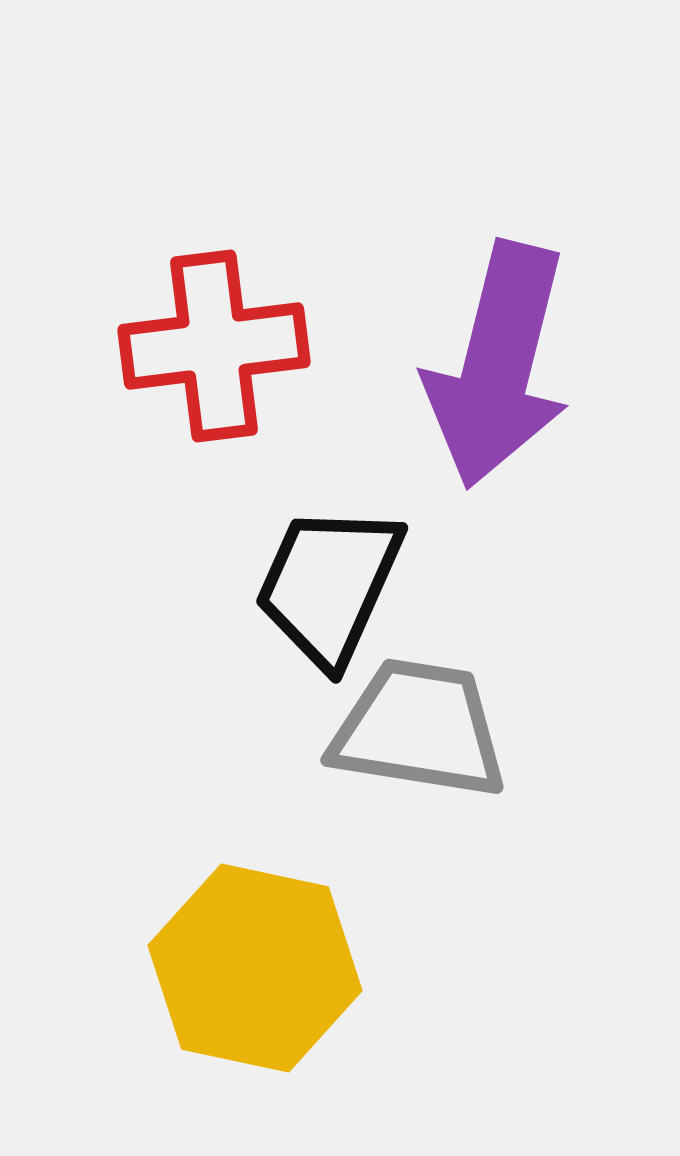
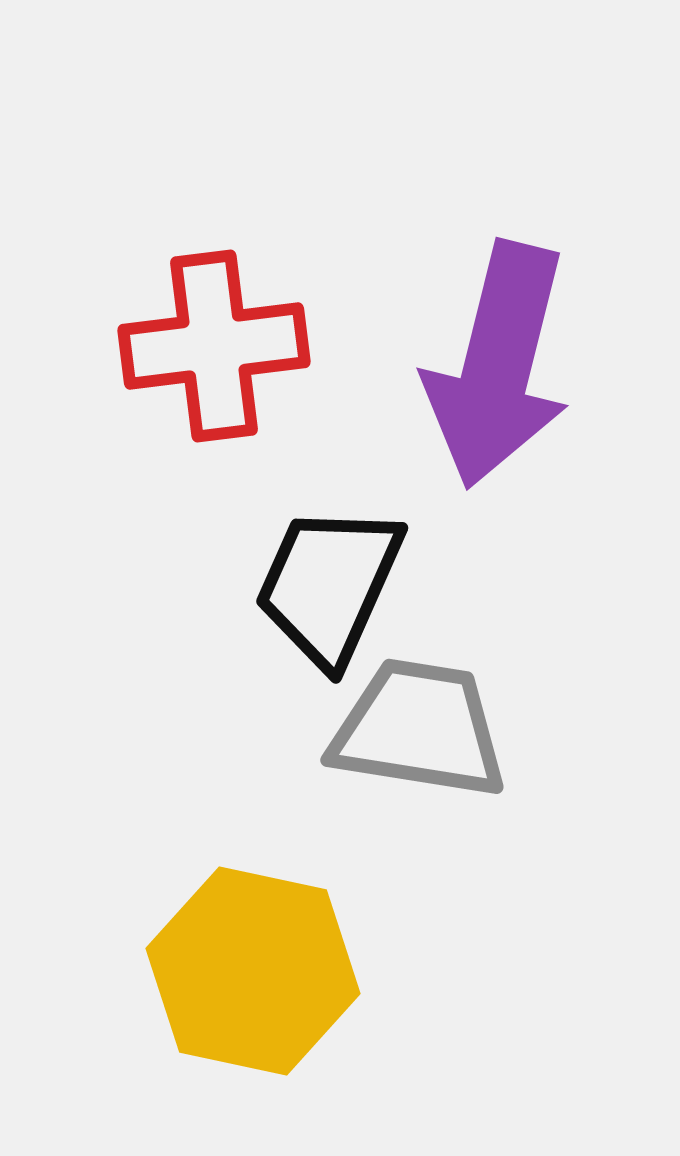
yellow hexagon: moved 2 px left, 3 px down
